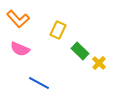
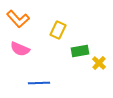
green rectangle: rotated 54 degrees counterclockwise
blue line: rotated 30 degrees counterclockwise
